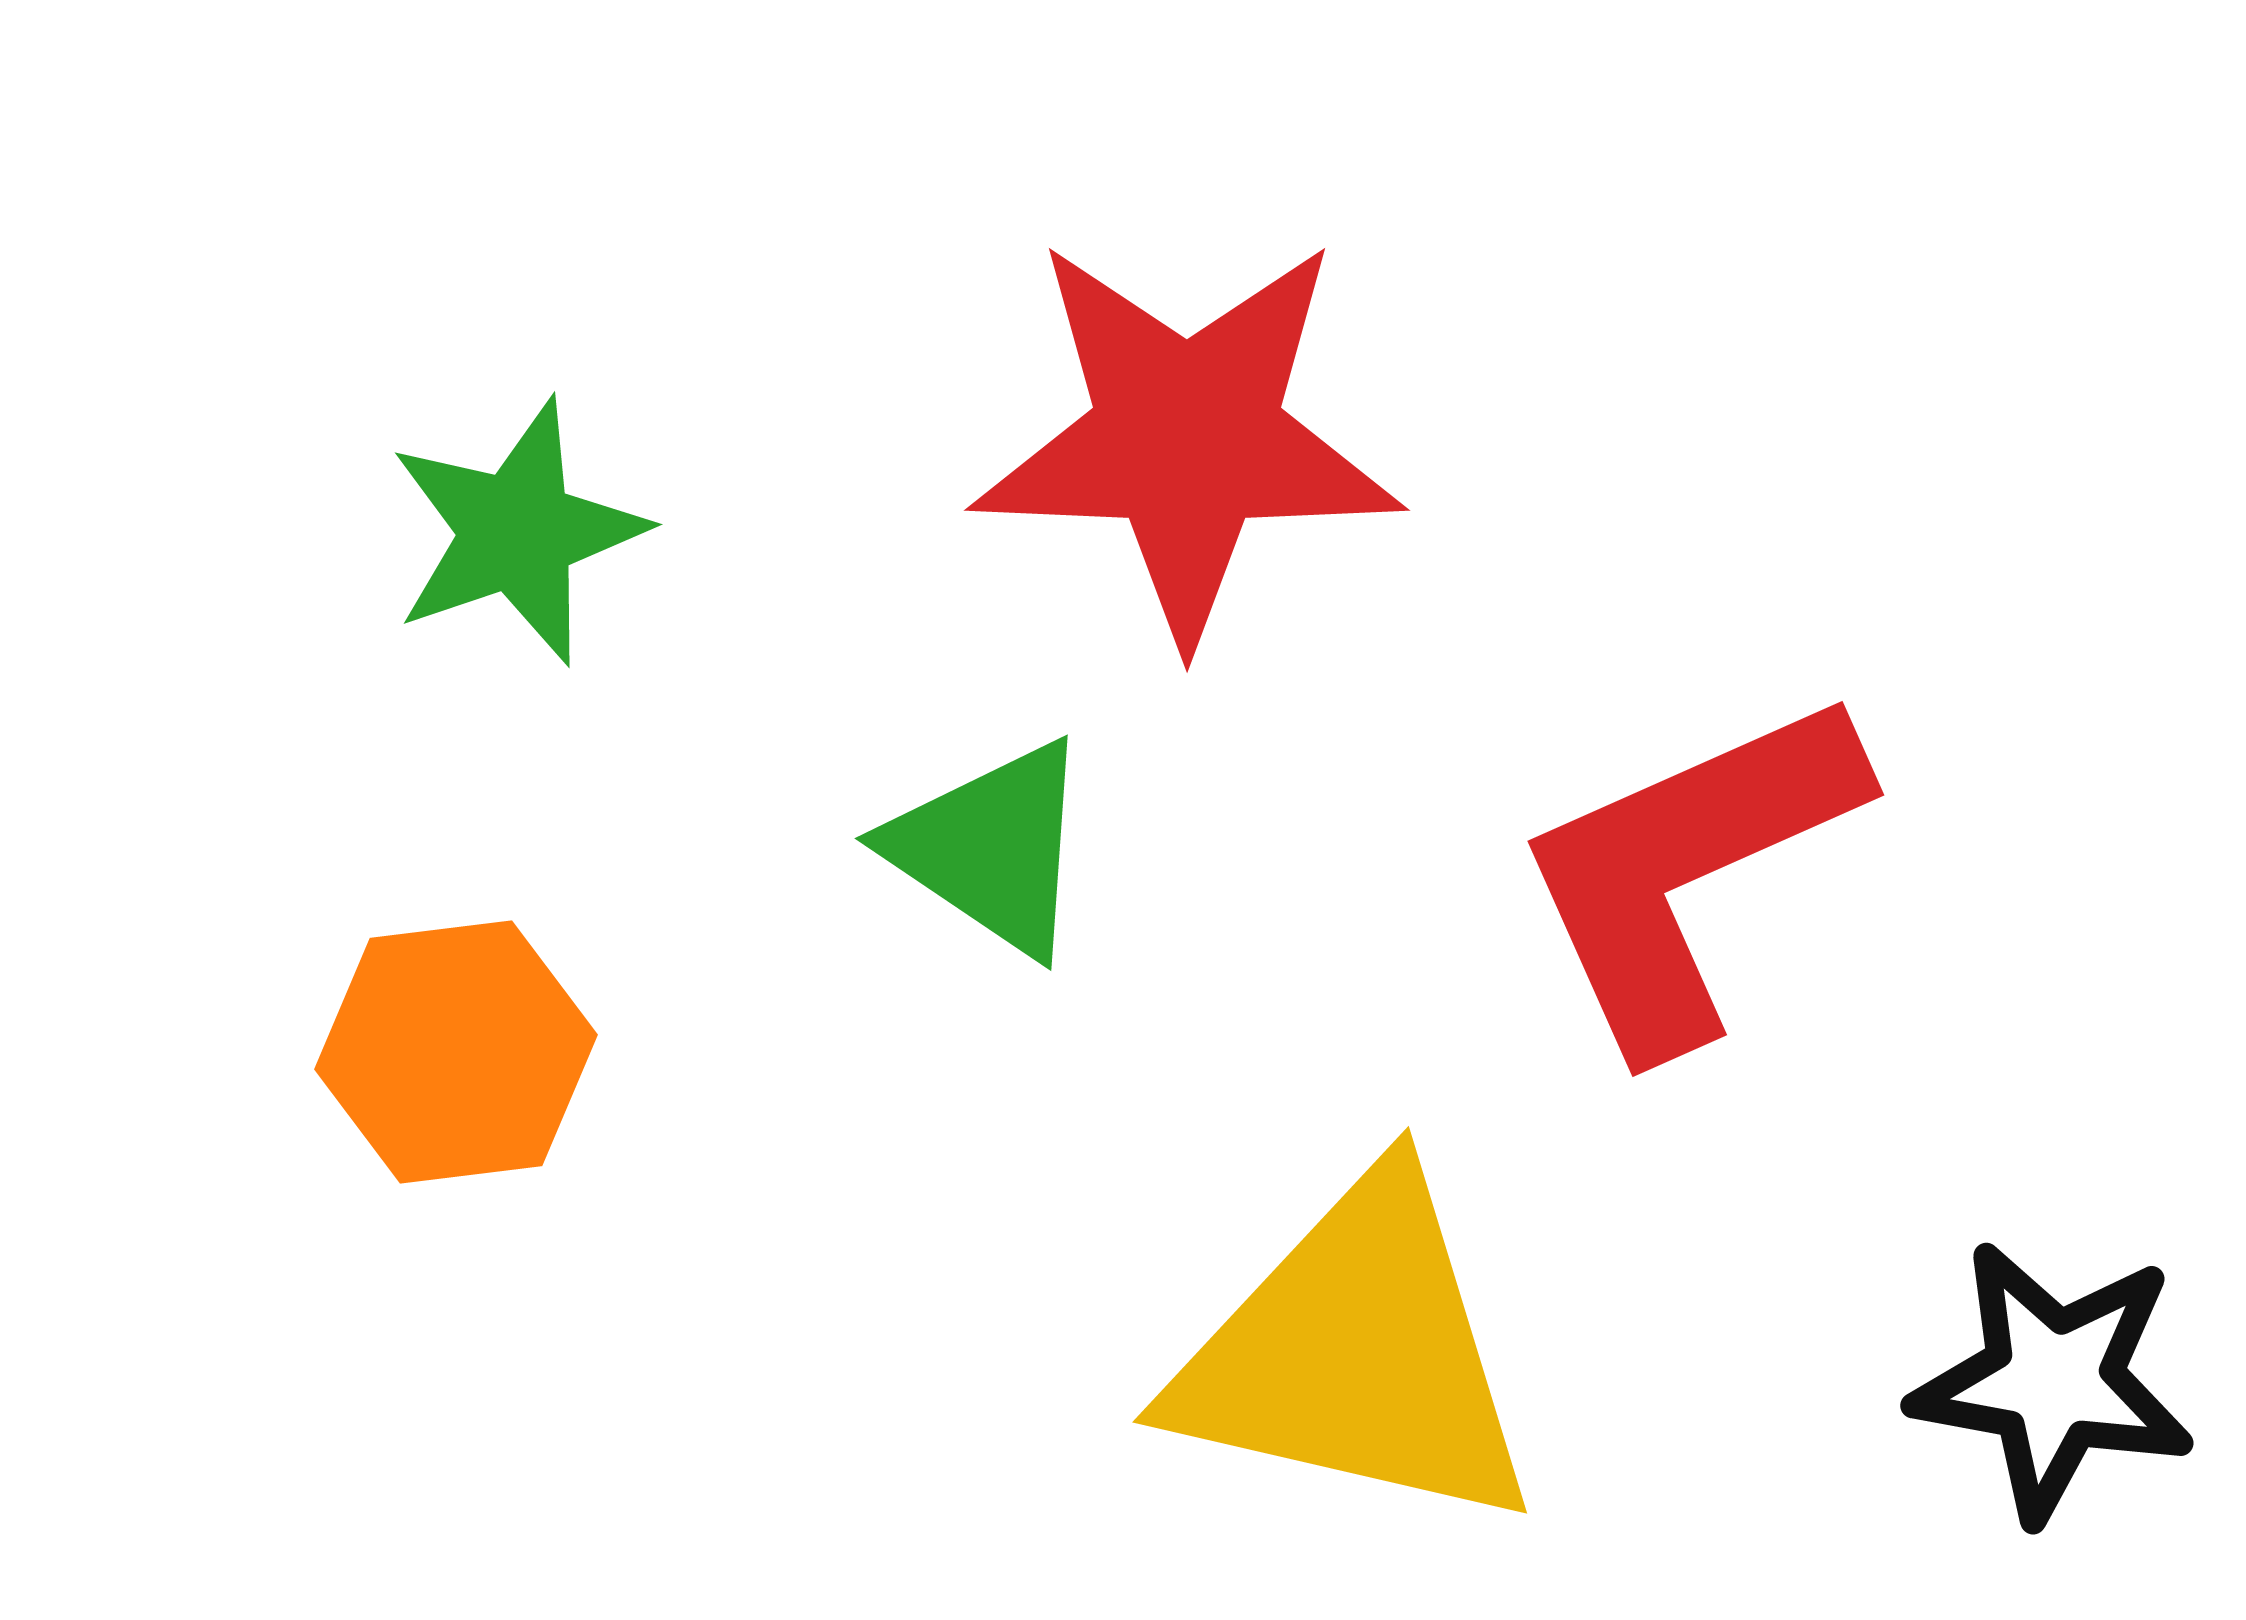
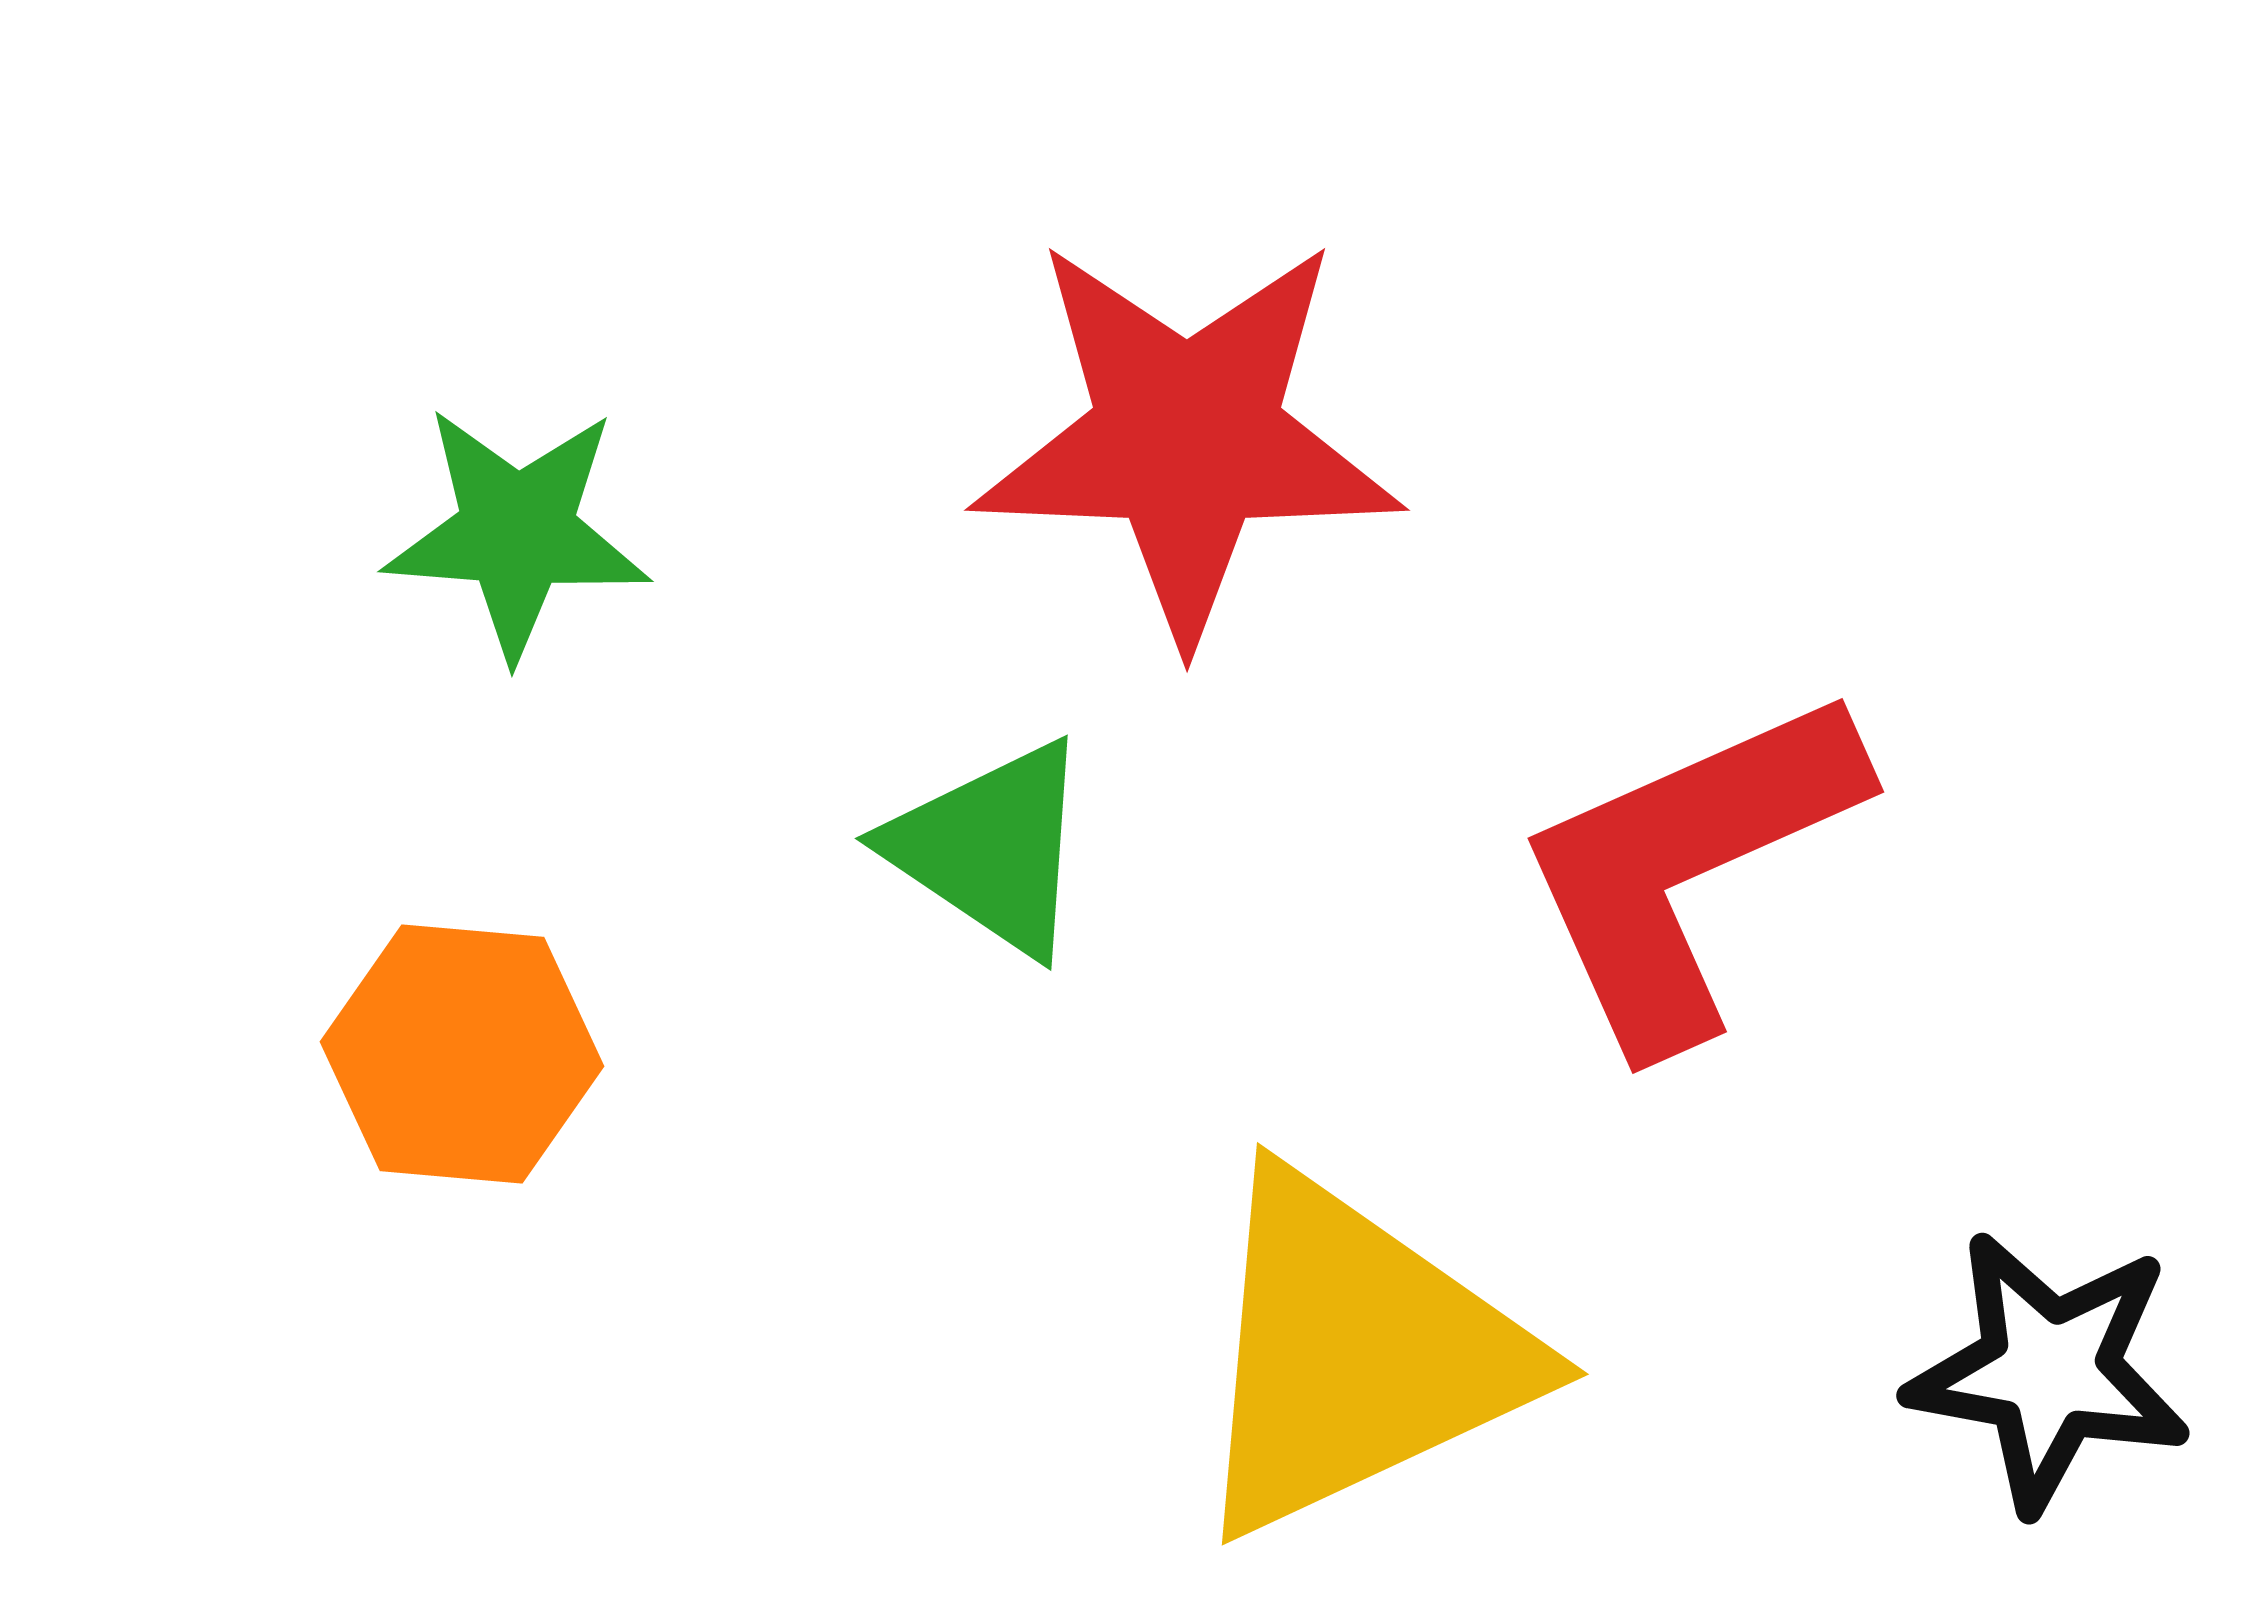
green star: rotated 23 degrees clockwise
red L-shape: moved 3 px up
orange hexagon: moved 6 px right, 2 px down; rotated 12 degrees clockwise
yellow triangle: rotated 38 degrees counterclockwise
black star: moved 4 px left, 10 px up
